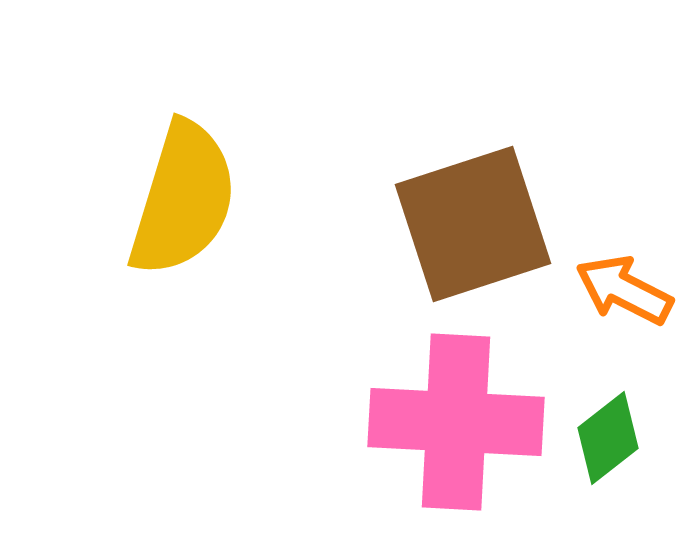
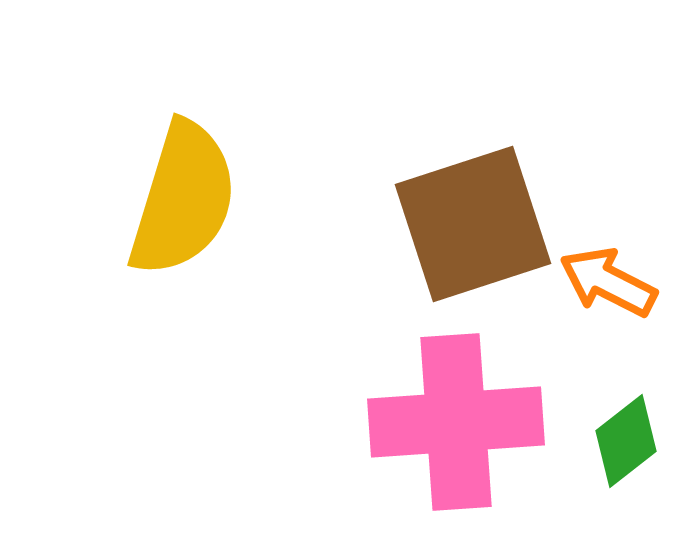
orange arrow: moved 16 px left, 8 px up
pink cross: rotated 7 degrees counterclockwise
green diamond: moved 18 px right, 3 px down
